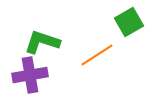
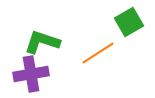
orange line: moved 1 px right, 2 px up
purple cross: moved 1 px right, 1 px up
